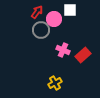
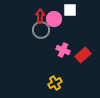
red arrow: moved 3 px right, 4 px down; rotated 32 degrees counterclockwise
